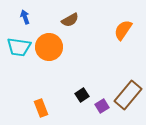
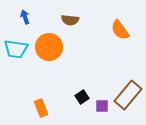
brown semicircle: rotated 36 degrees clockwise
orange semicircle: moved 3 px left; rotated 70 degrees counterclockwise
cyan trapezoid: moved 3 px left, 2 px down
black square: moved 2 px down
purple square: rotated 32 degrees clockwise
